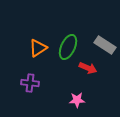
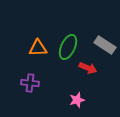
orange triangle: rotated 30 degrees clockwise
pink star: rotated 14 degrees counterclockwise
